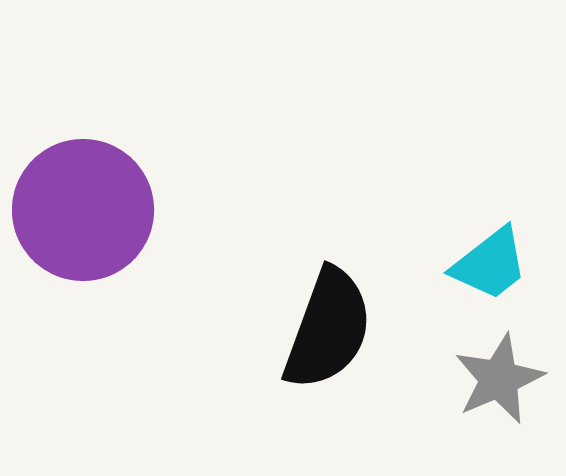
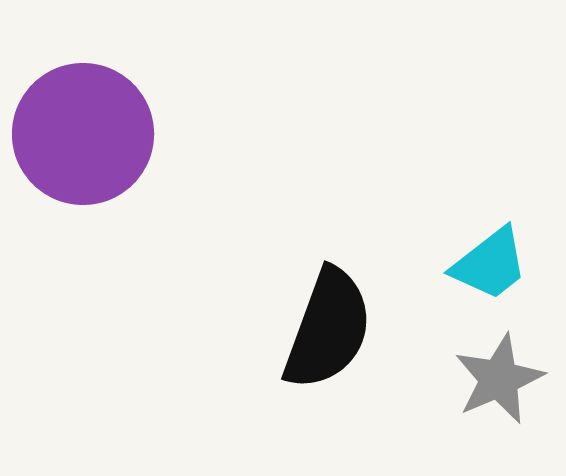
purple circle: moved 76 px up
